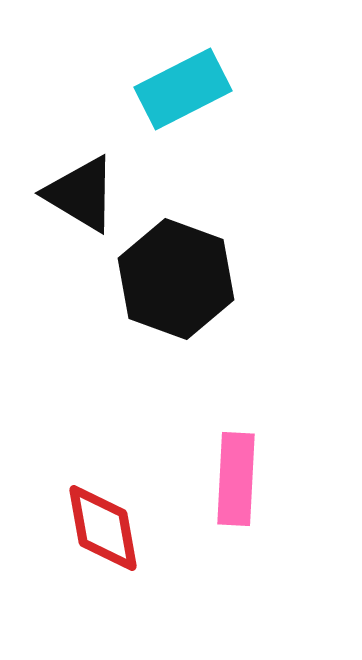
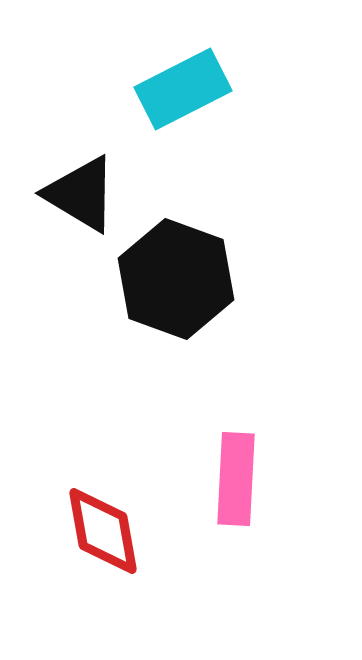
red diamond: moved 3 px down
